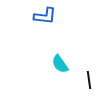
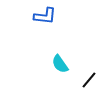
black line: rotated 48 degrees clockwise
